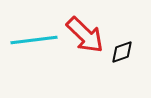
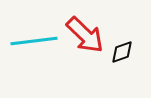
cyan line: moved 1 px down
